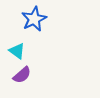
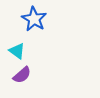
blue star: rotated 15 degrees counterclockwise
